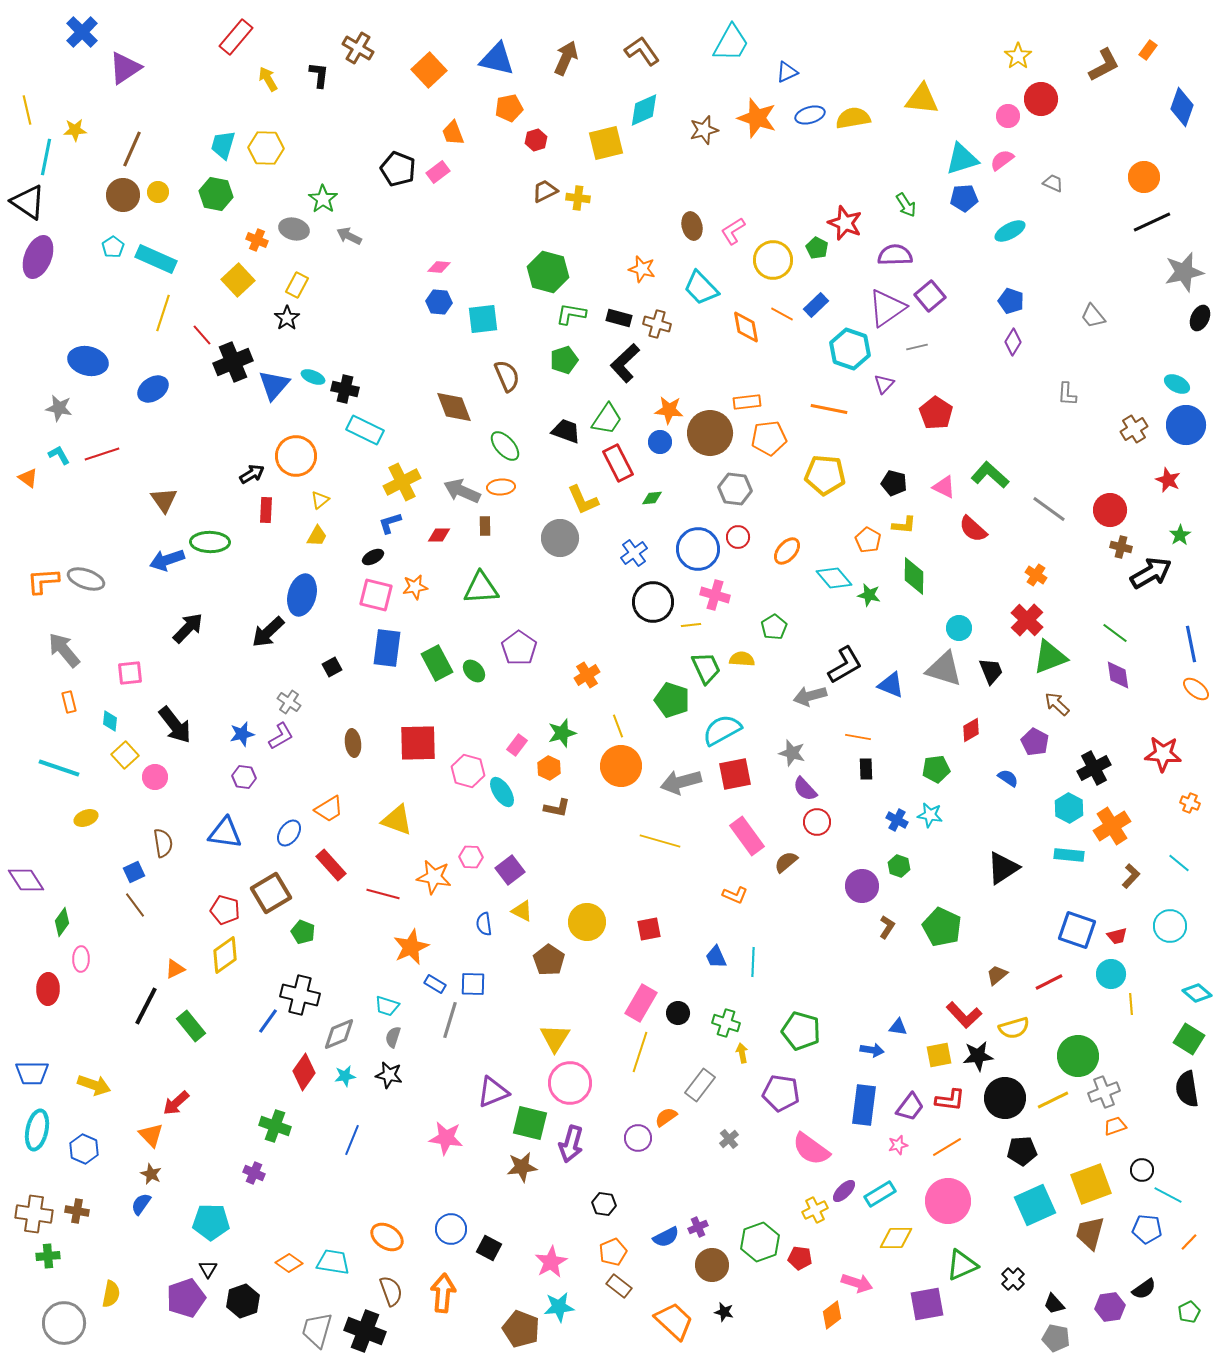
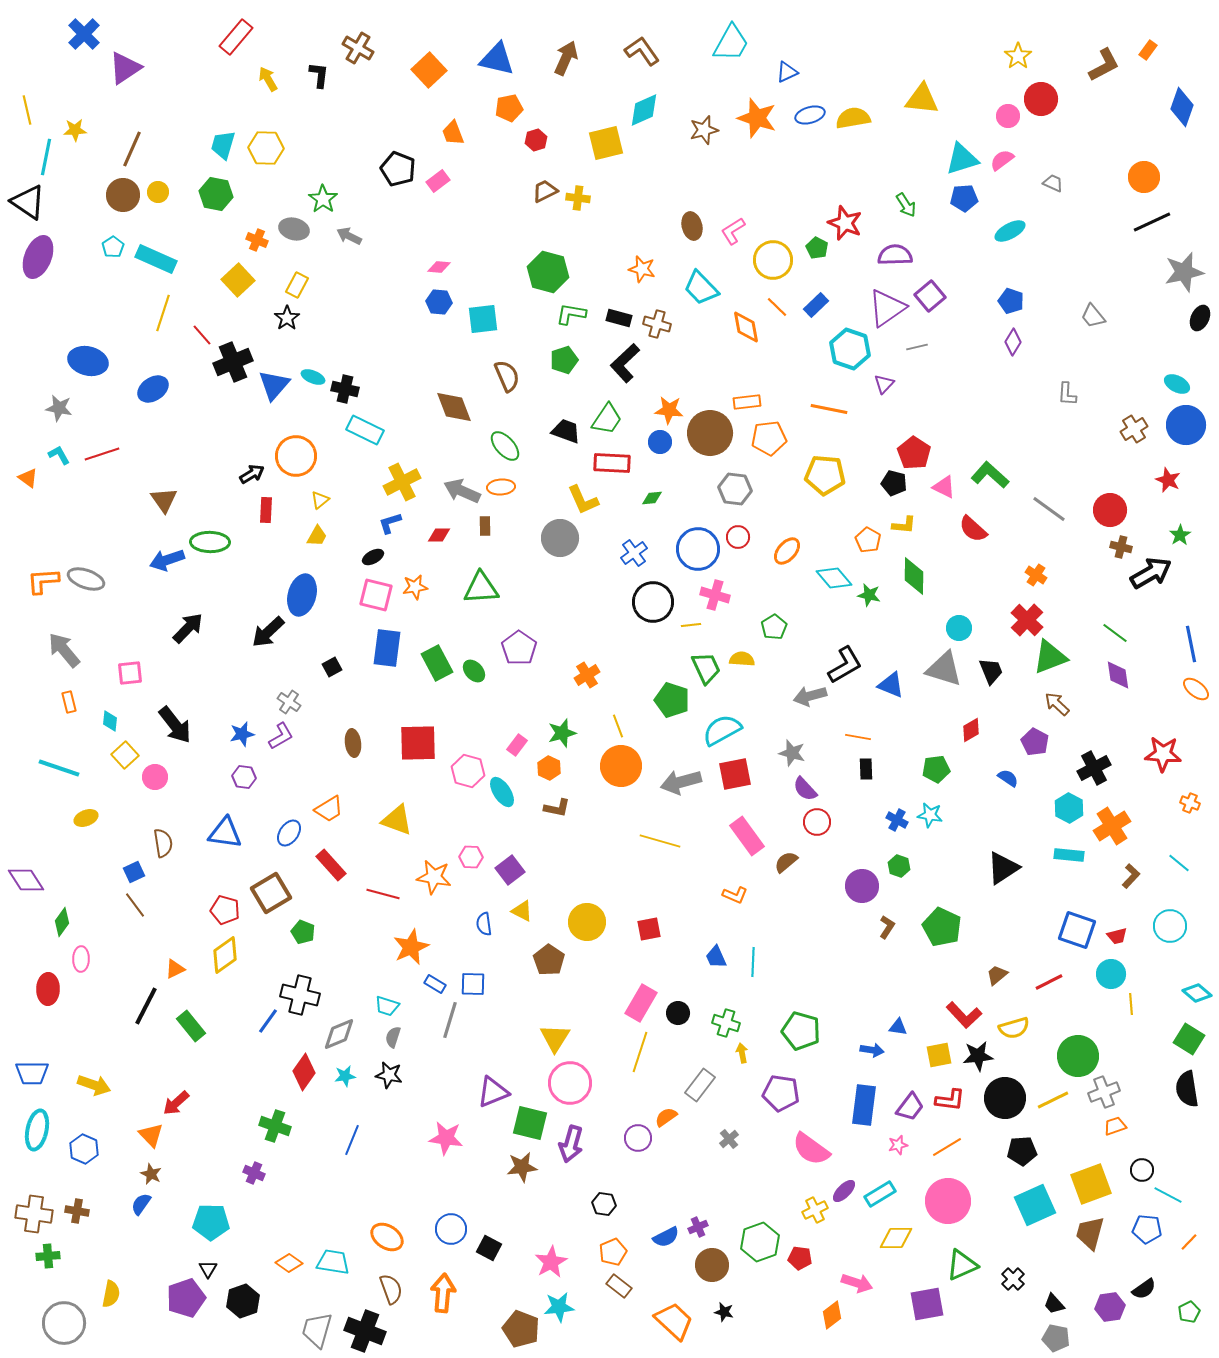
blue cross at (82, 32): moved 2 px right, 2 px down
pink rectangle at (438, 172): moved 9 px down
orange line at (782, 314): moved 5 px left, 7 px up; rotated 15 degrees clockwise
red pentagon at (936, 413): moved 22 px left, 40 px down
red rectangle at (618, 463): moved 6 px left; rotated 60 degrees counterclockwise
brown semicircle at (391, 1291): moved 2 px up
